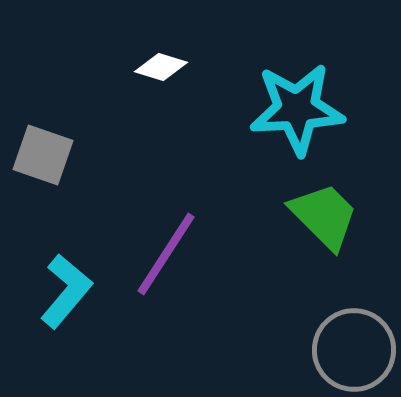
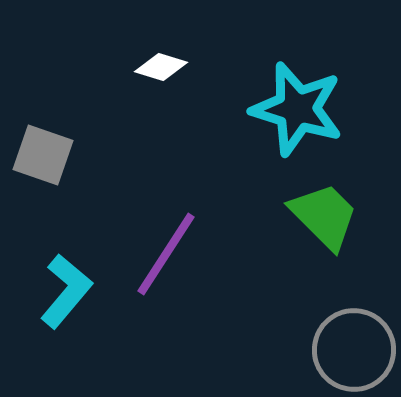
cyan star: rotated 20 degrees clockwise
